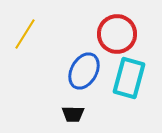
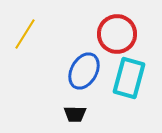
black trapezoid: moved 2 px right
